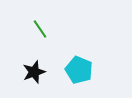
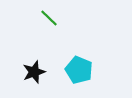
green line: moved 9 px right, 11 px up; rotated 12 degrees counterclockwise
